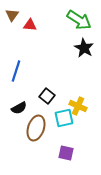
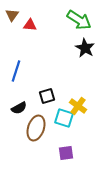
black star: moved 1 px right
black square: rotated 35 degrees clockwise
yellow cross: rotated 12 degrees clockwise
cyan square: rotated 30 degrees clockwise
purple square: rotated 21 degrees counterclockwise
